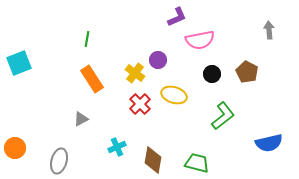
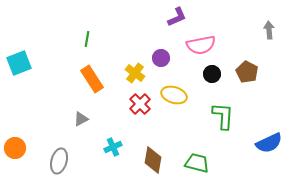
pink semicircle: moved 1 px right, 5 px down
purple circle: moved 3 px right, 2 px up
green L-shape: rotated 48 degrees counterclockwise
blue semicircle: rotated 12 degrees counterclockwise
cyan cross: moved 4 px left
